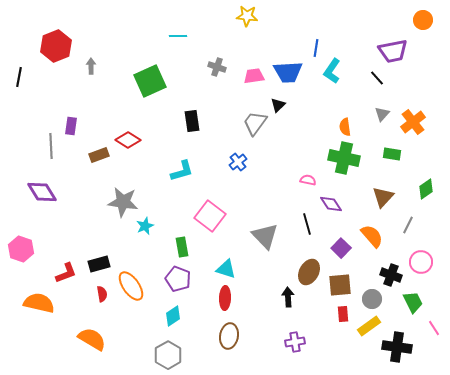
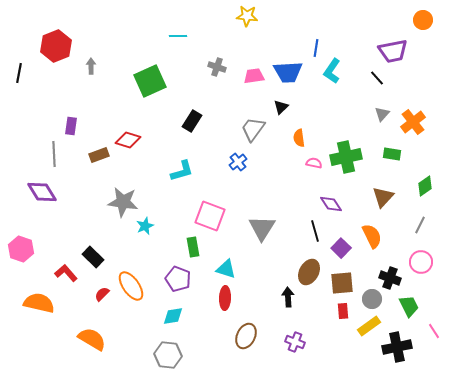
black line at (19, 77): moved 4 px up
black triangle at (278, 105): moved 3 px right, 2 px down
black rectangle at (192, 121): rotated 40 degrees clockwise
gray trapezoid at (255, 123): moved 2 px left, 6 px down
orange semicircle at (345, 127): moved 46 px left, 11 px down
red diamond at (128, 140): rotated 15 degrees counterclockwise
gray line at (51, 146): moved 3 px right, 8 px down
green cross at (344, 158): moved 2 px right, 1 px up; rotated 24 degrees counterclockwise
pink semicircle at (308, 180): moved 6 px right, 17 px up
green diamond at (426, 189): moved 1 px left, 3 px up
pink square at (210, 216): rotated 16 degrees counterclockwise
black line at (307, 224): moved 8 px right, 7 px down
gray line at (408, 225): moved 12 px right
gray triangle at (265, 236): moved 3 px left, 8 px up; rotated 16 degrees clockwise
orange semicircle at (372, 236): rotated 15 degrees clockwise
green rectangle at (182, 247): moved 11 px right
black rectangle at (99, 264): moved 6 px left, 7 px up; rotated 60 degrees clockwise
red L-shape at (66, 273): rotated 110 degrees counterclockwise
black cross at (391, 275): moved 1 px left, 3 px down
brown square at (340, 285): moved 2 px right, 2 px up
red semicircle at (102, 294): rotated 126 degrees counterclockwise
green trapezoid at (413, 302): moved 4 px left, 4 px down
red rectangle at (343, 314): moved 3 px up
cyan diamond at (173, 316): rotated 25 degrees clockwise
pink line at (434, 328): moved 3 px down
brown ellipse at (229, 336): moved 17 px right; rotated 15 degrees clockwise
purple cross at (295, 342): rotated 30 degrees clockwise
black cross at (397, 347): rotated 20 degrees counterclockwise
gray hexagon at (168, 355): rotated 24 degrees counterclockwise
